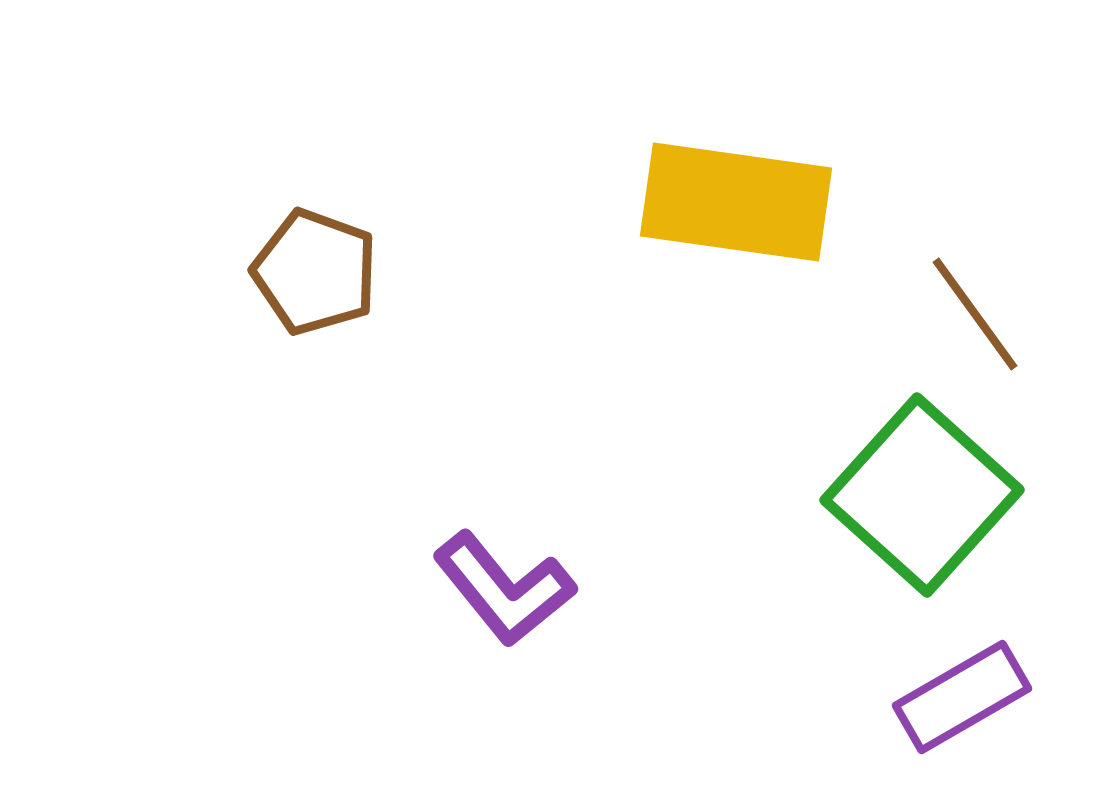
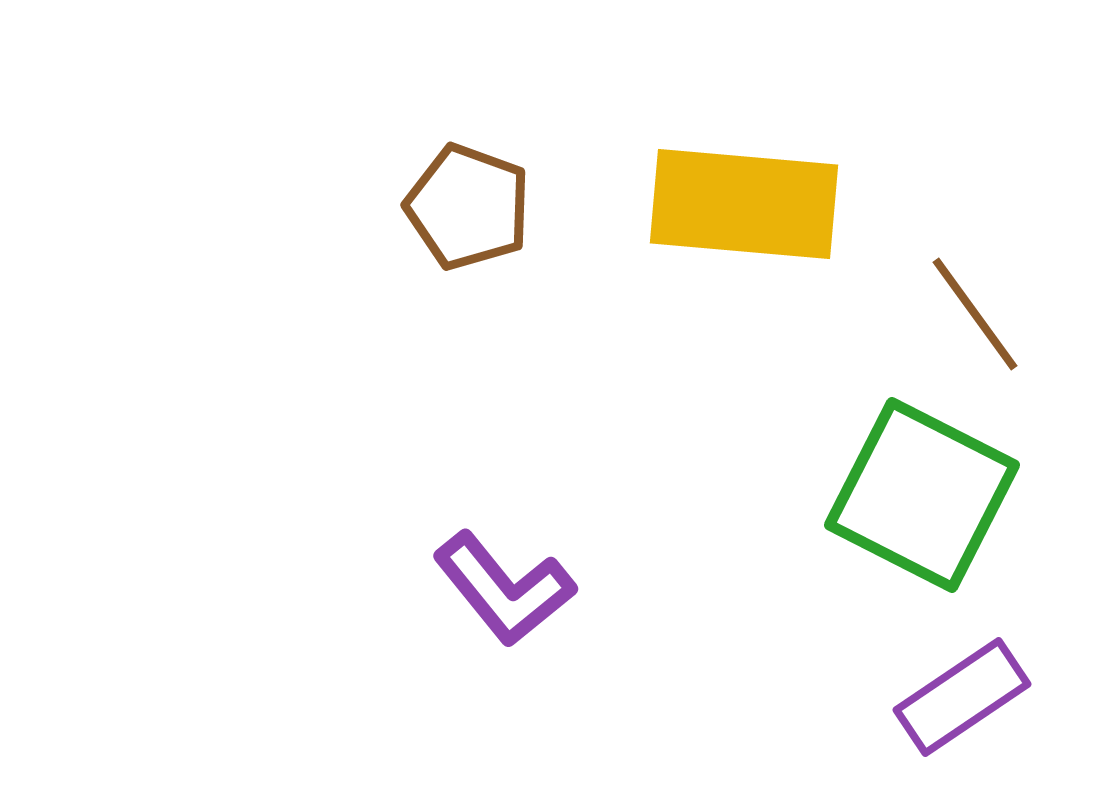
yellow rectangle: moved 8 px right, 2 px down; rotated 3 degrees counterclockwise
brown pentagon: moved 153 px right, 65 px up
green square: rotated 15 degrees counterclockwise
purple rectangle: rotated 4 degrees counterclockwise
